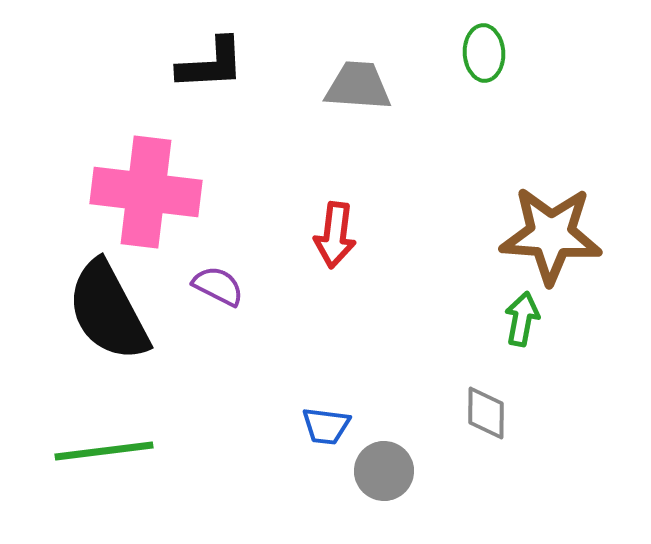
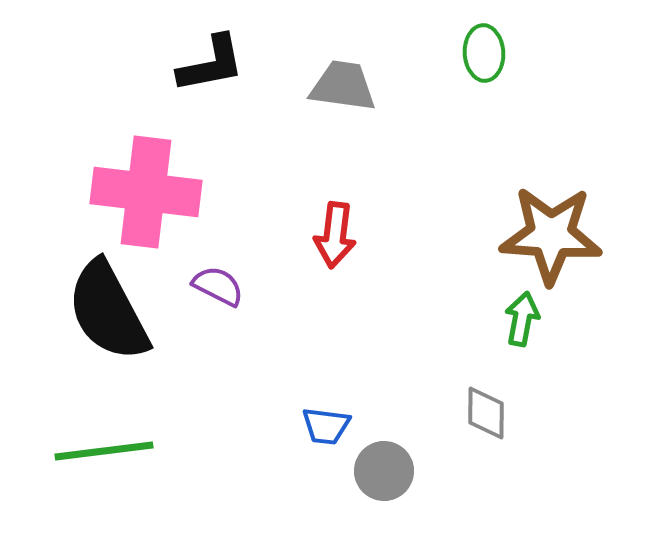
black L-shape: rotated 8 degrees counterclockwise
gray trapezoid: moved 15 px left; rotated 4 degrees clockwise
